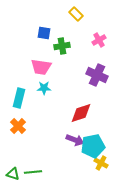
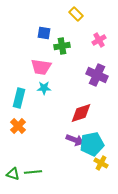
cyan pentagon: moved 1 px left, 2 px up
